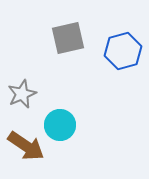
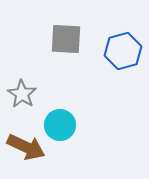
gray square: moved 2 px left, 1 px down; rotated 16 degrees clockwise
gray star: rotated 16 degrees counterclockwise
brown arrow: moved 1 px down; rotated 9 degrees counterclockwise
